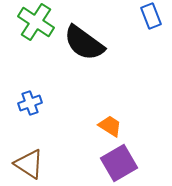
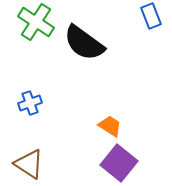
purple square: rotated 21 degrees counterclockwise
